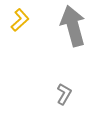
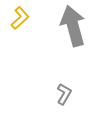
yellow L-shape: moved 2 px up
